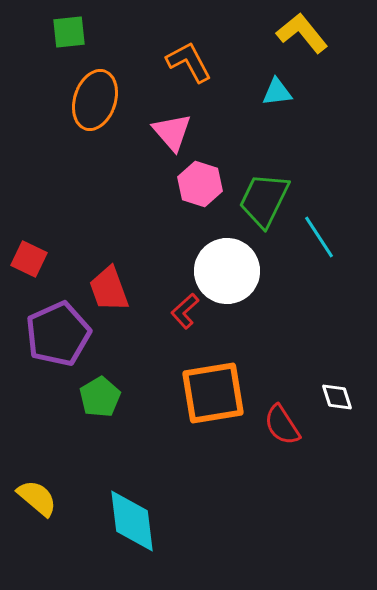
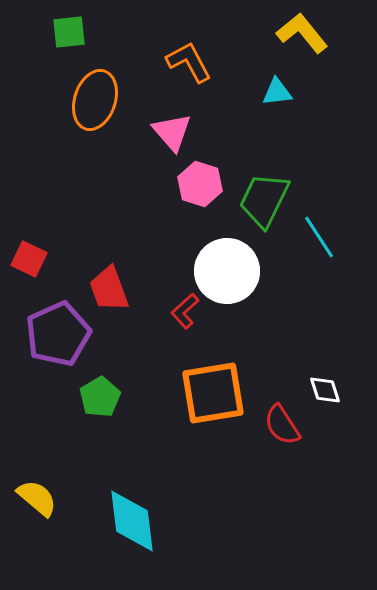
white diamond: moved 12 px left, 7 px up
